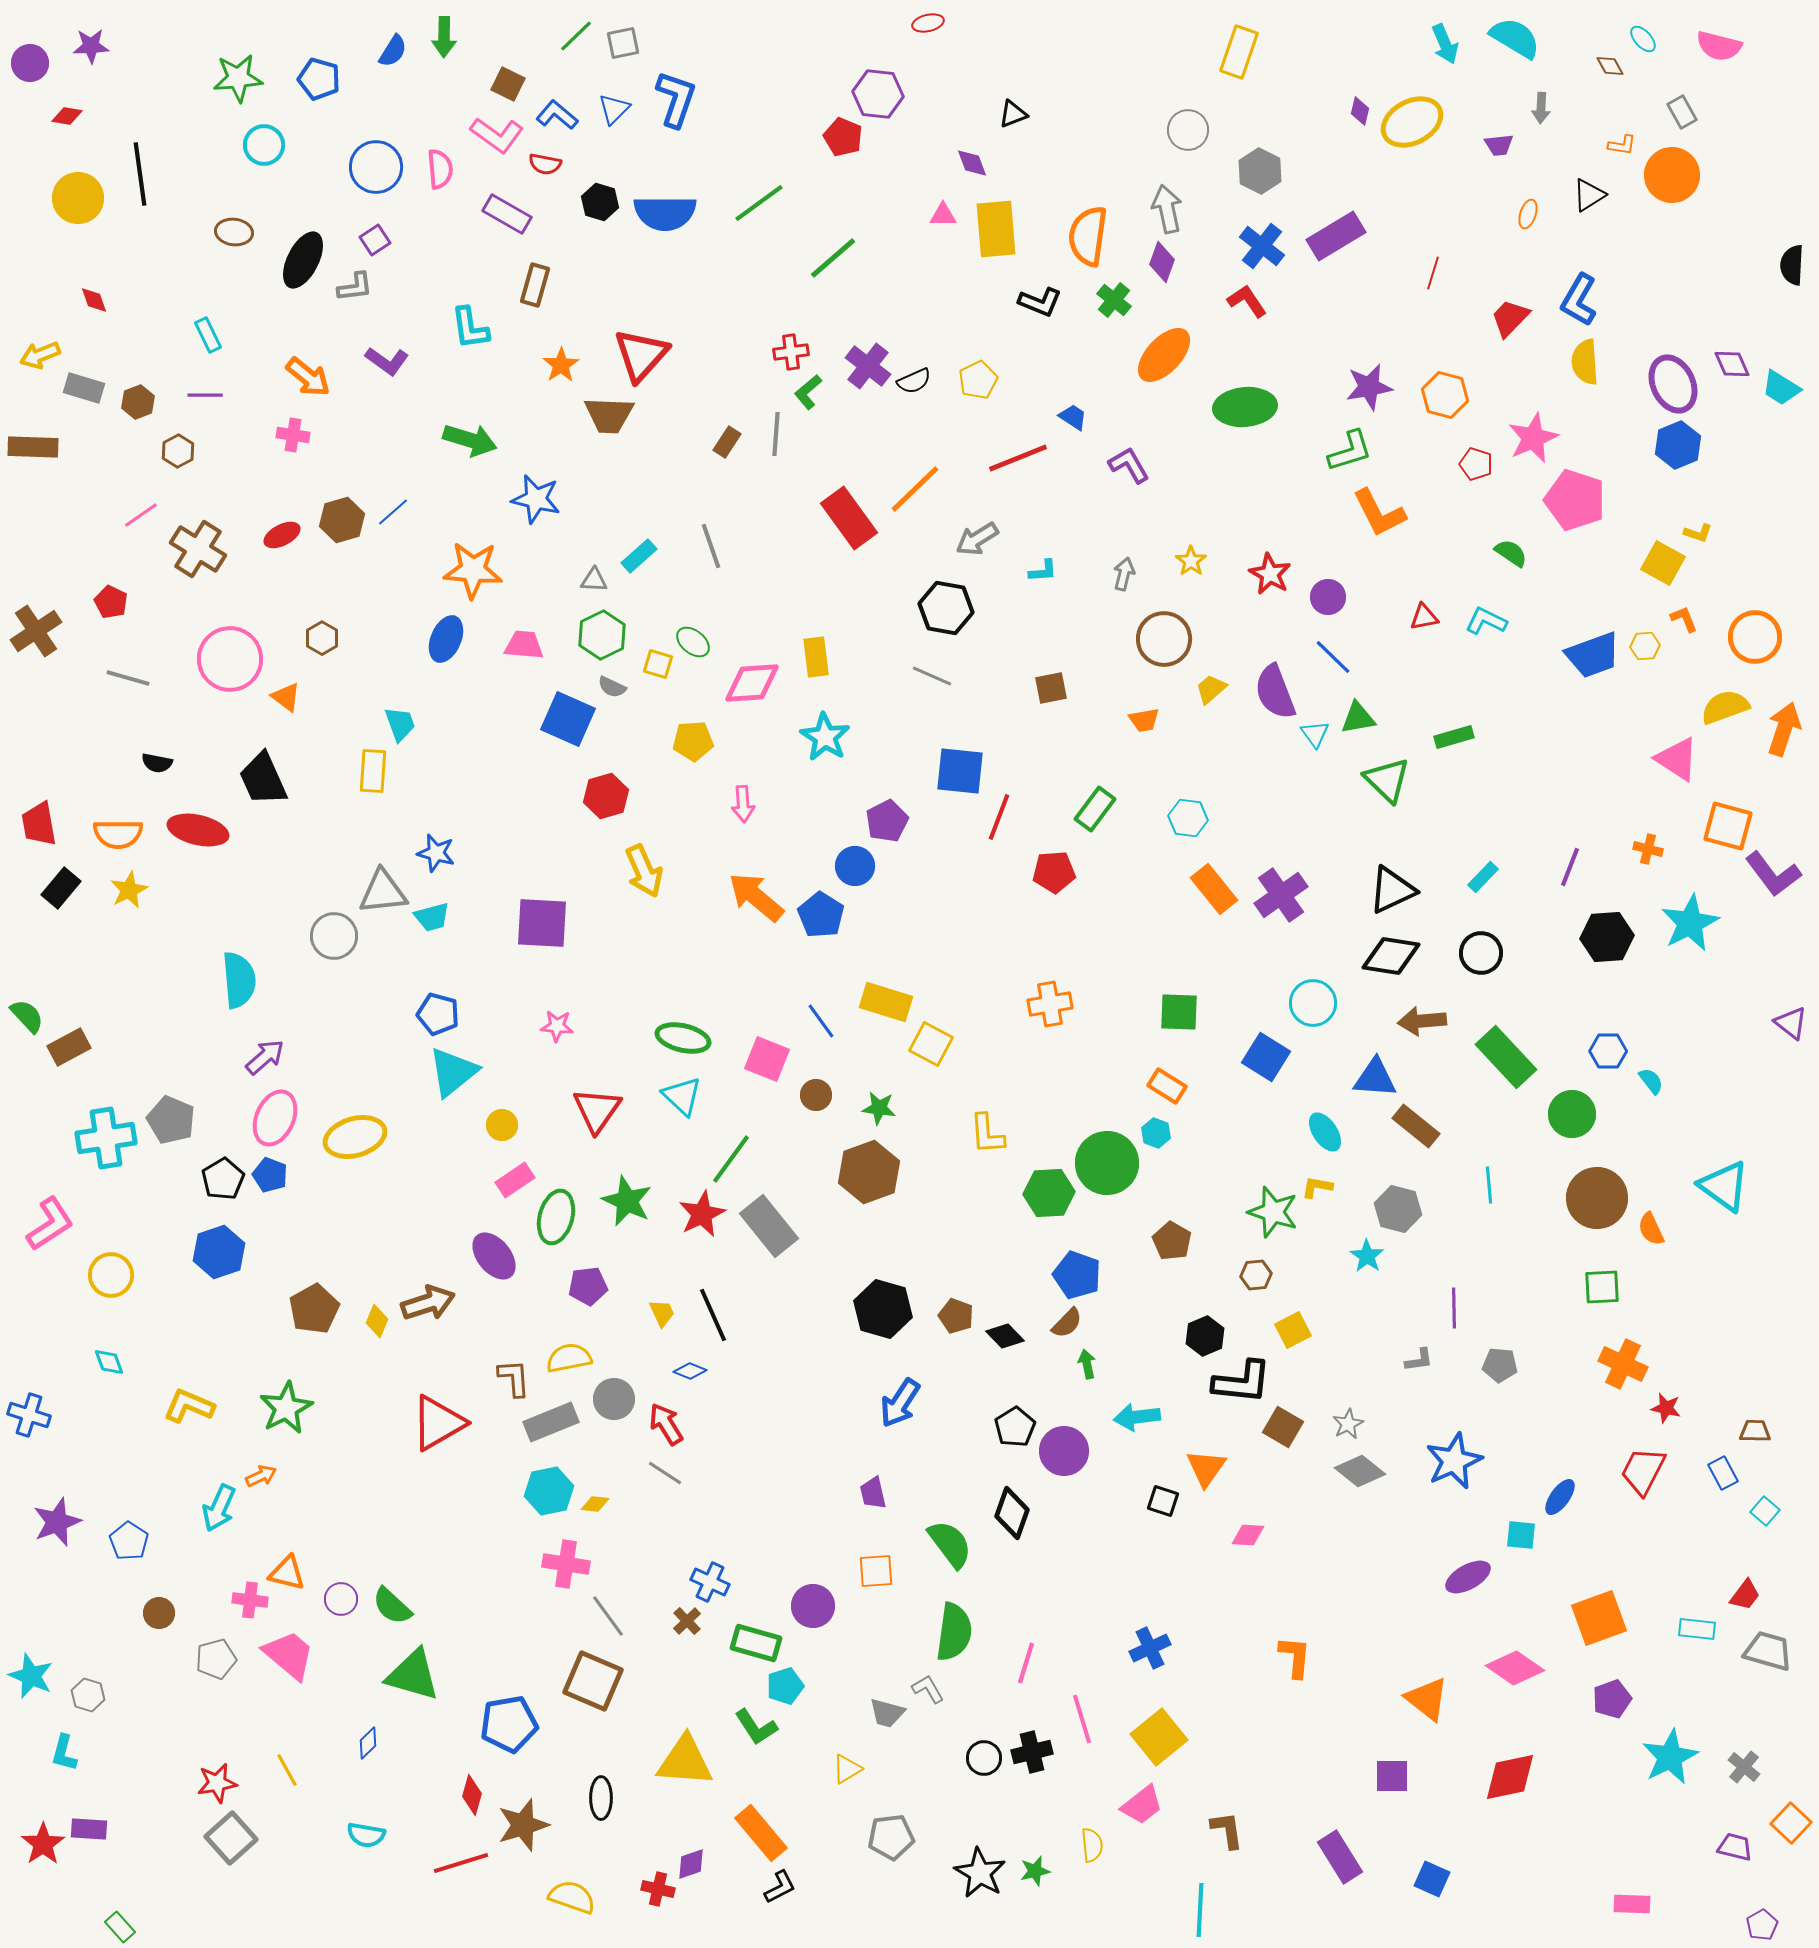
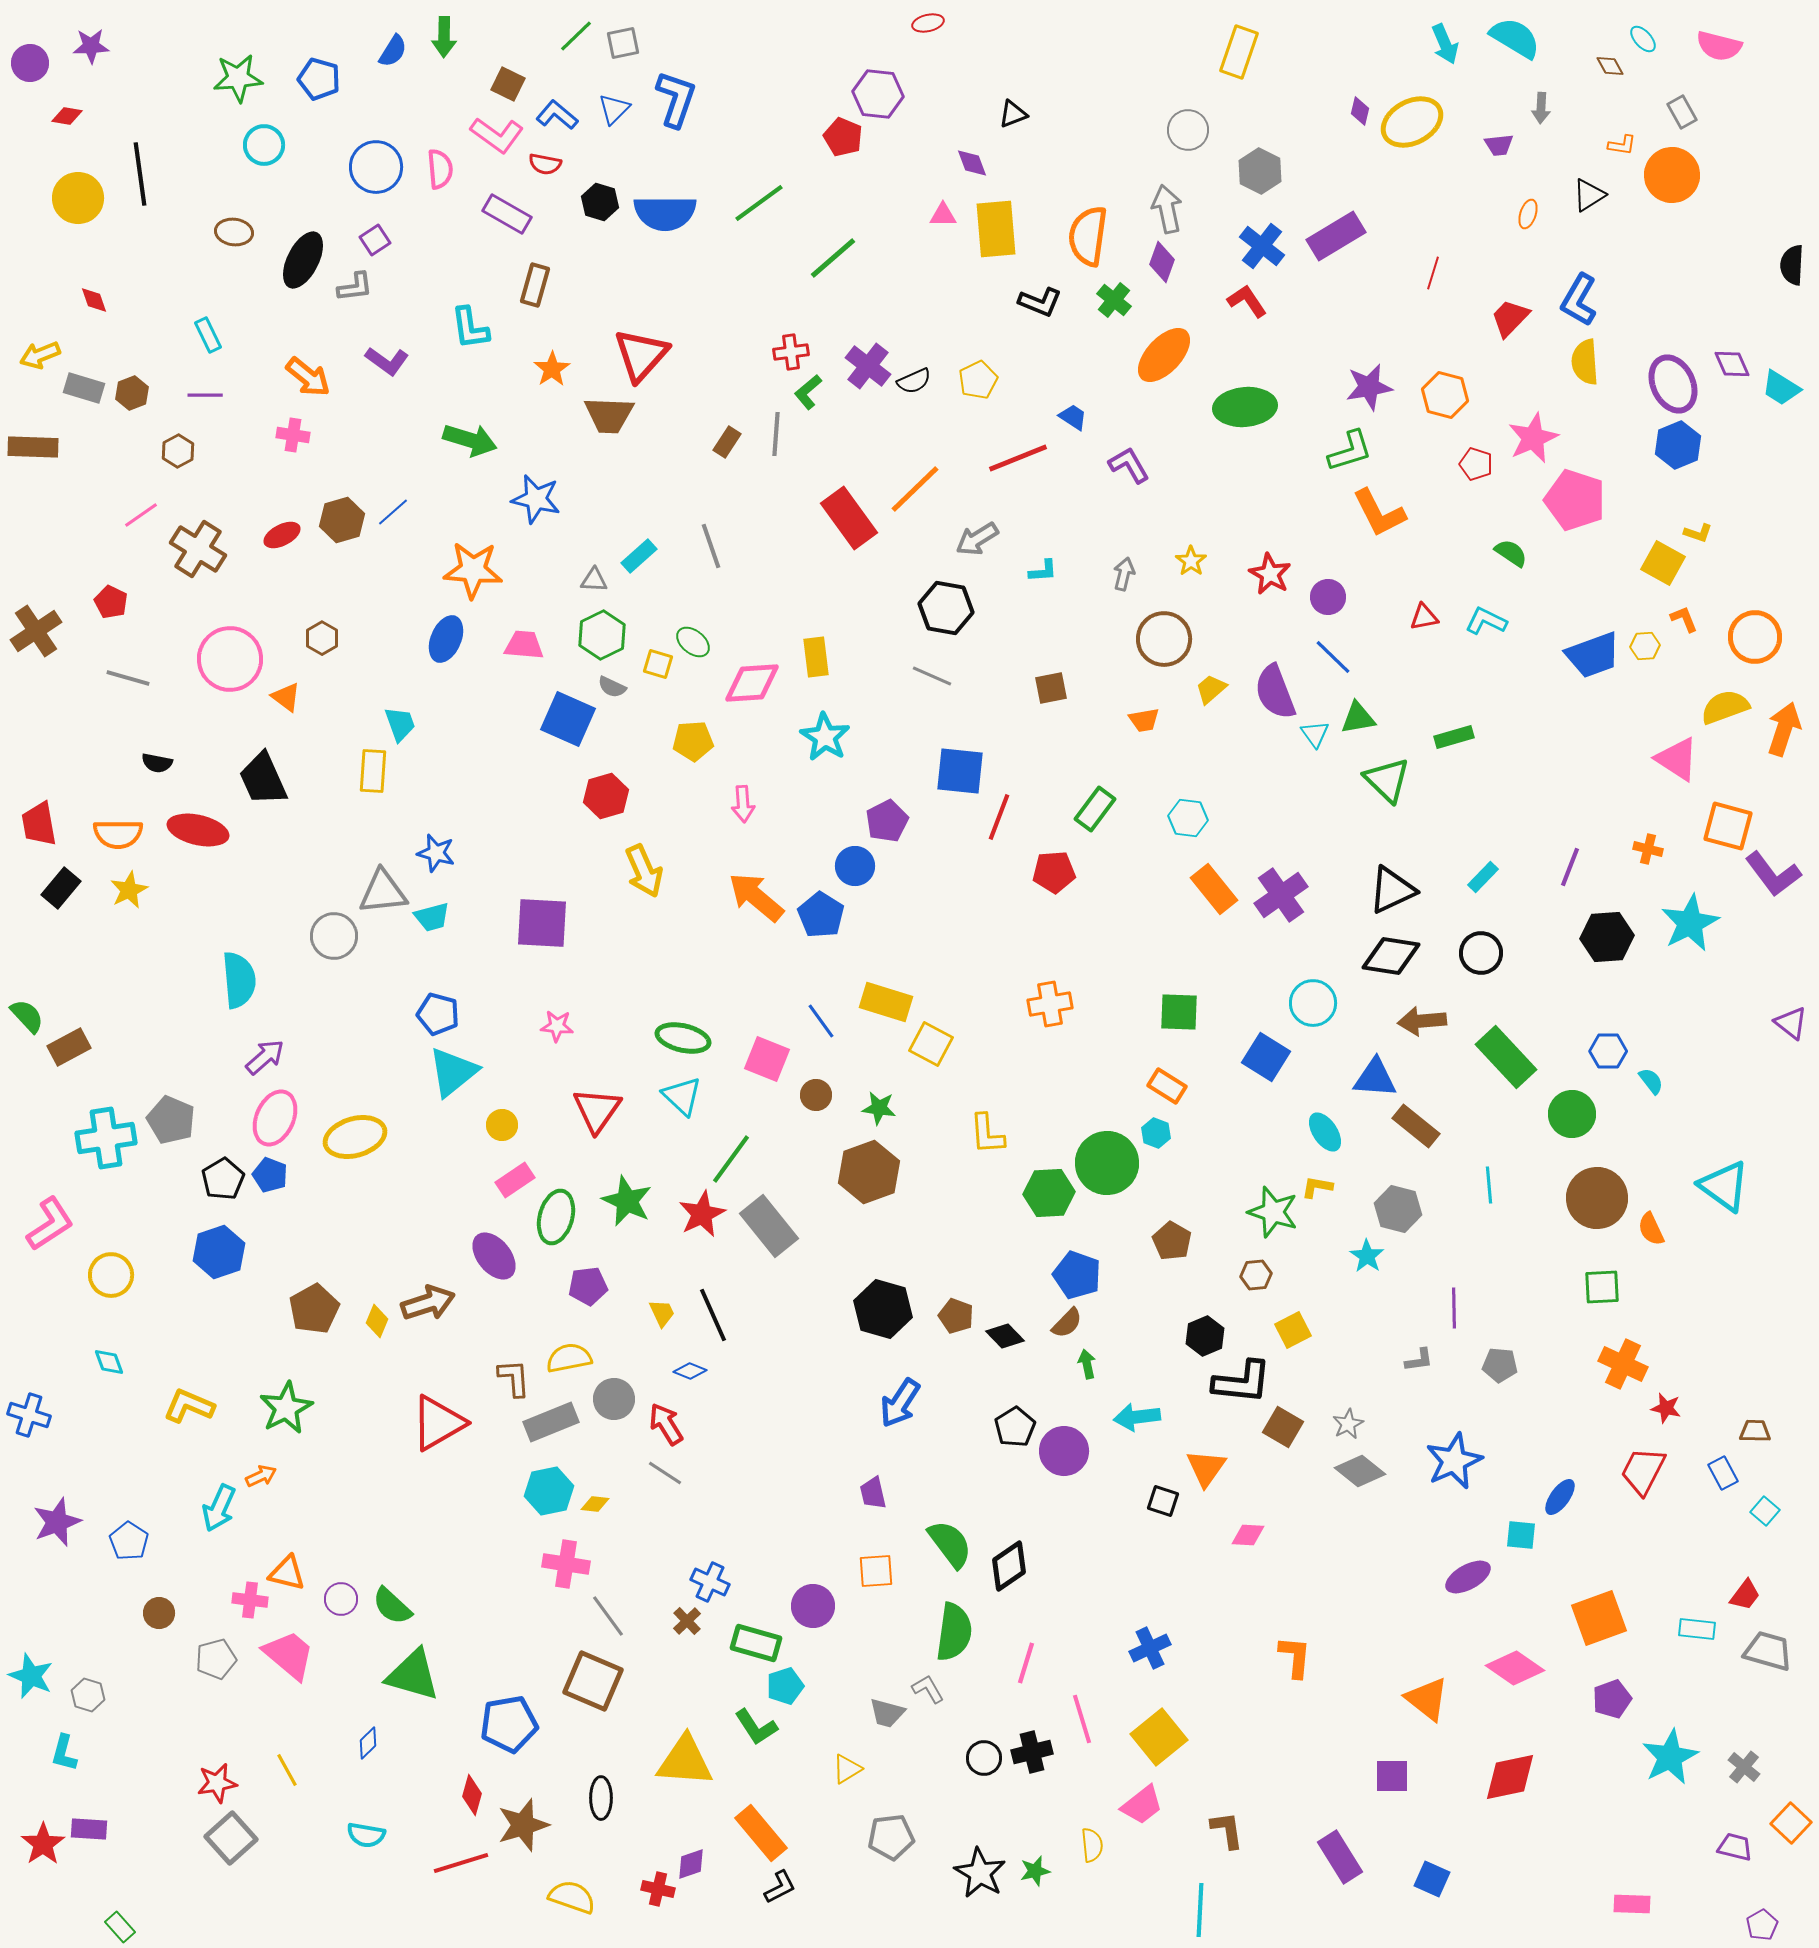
orange star at (561, 365): moved 9 px left, 4 px down
brown hexagon at (138, 402): moved 6 px left, 9 px up
black diamond at (1012, 1513): moved 3 px left, 53 px down; rotated 36 degrees clockwise
